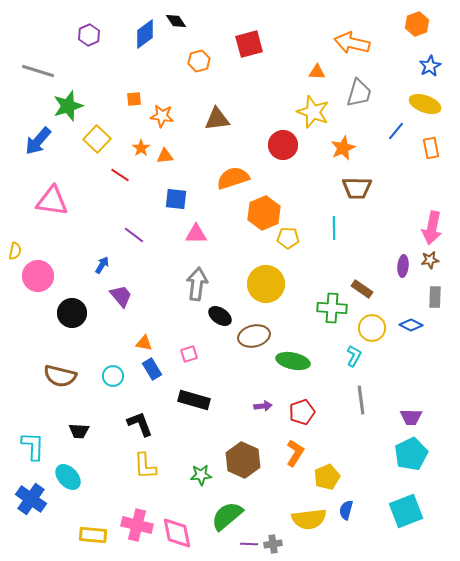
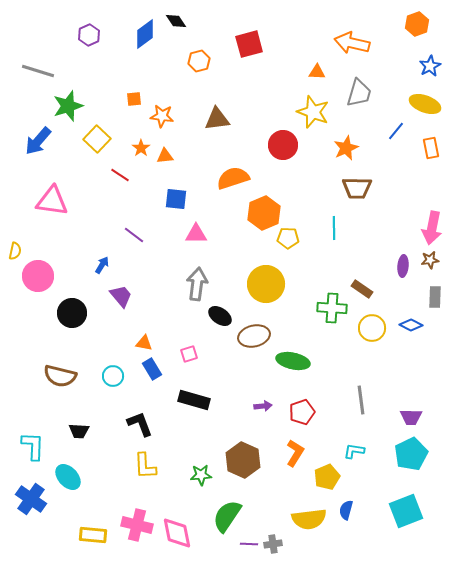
orange star at (343, 148): moved 3 px right
cyan L-shape at (354, 356): moved 95 px down; rotated 110 degrees counterclockwise
green semicircle at (227, 516): rotated 16 degrees counterclockwise
